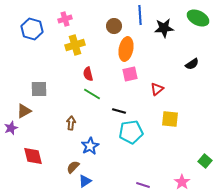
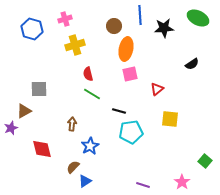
brown arrow: moved 1 px right, 1 px down
red diamond: moved 9 px right, 7 px up
